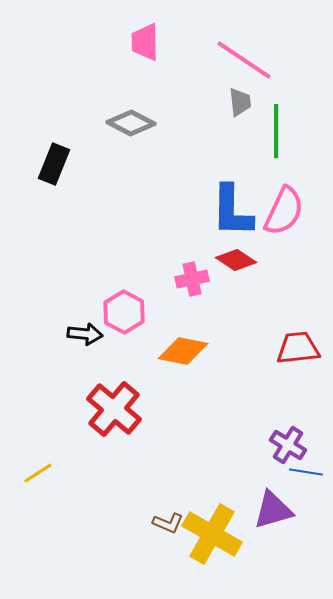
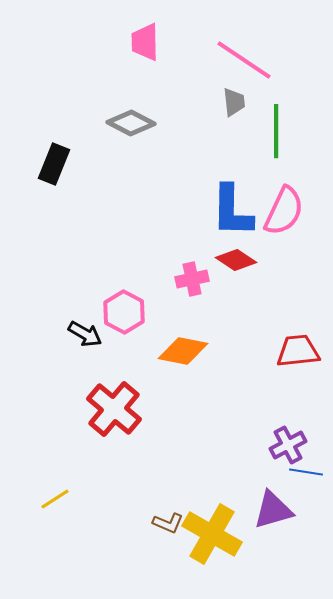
gray trapezoid: moved 6 px left
black arrow: rotated 24 degrees clockwise
red trapezoid: moved 3 px down
purple cross: rotated 30 degrees clockwise
yellow line: moved 17 px right, 26 px down
